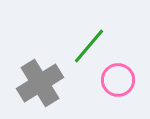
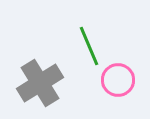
green line: rotated 63 degrees counterclockwise
